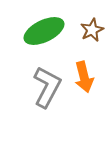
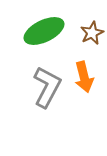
brown star: moved 3 px down
